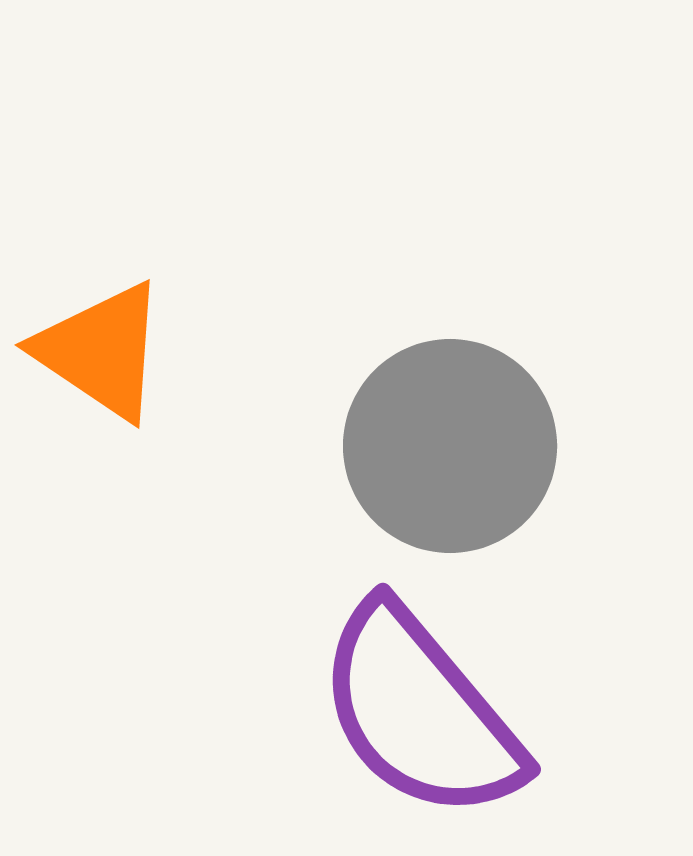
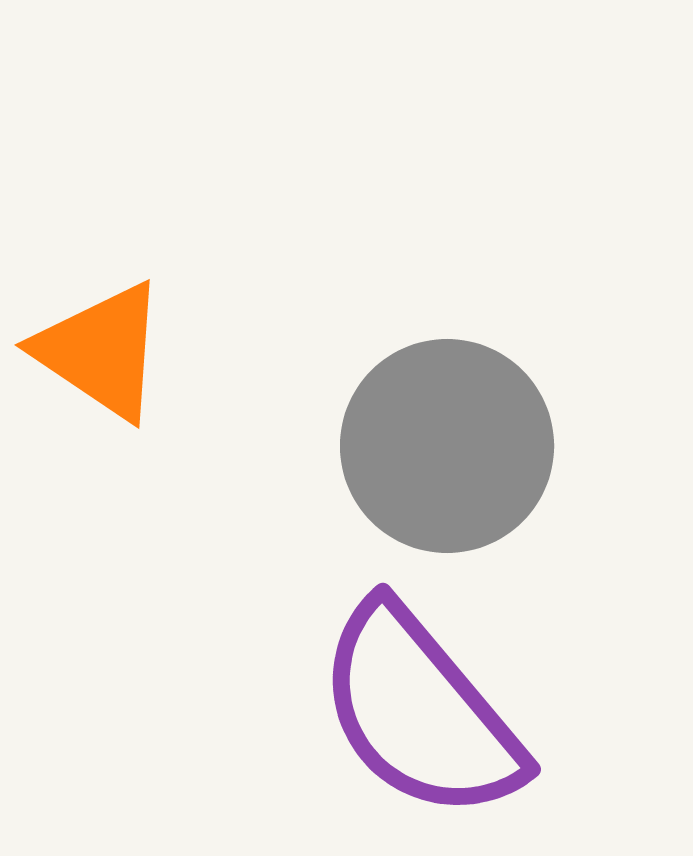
gray circle: moved 3 px left
